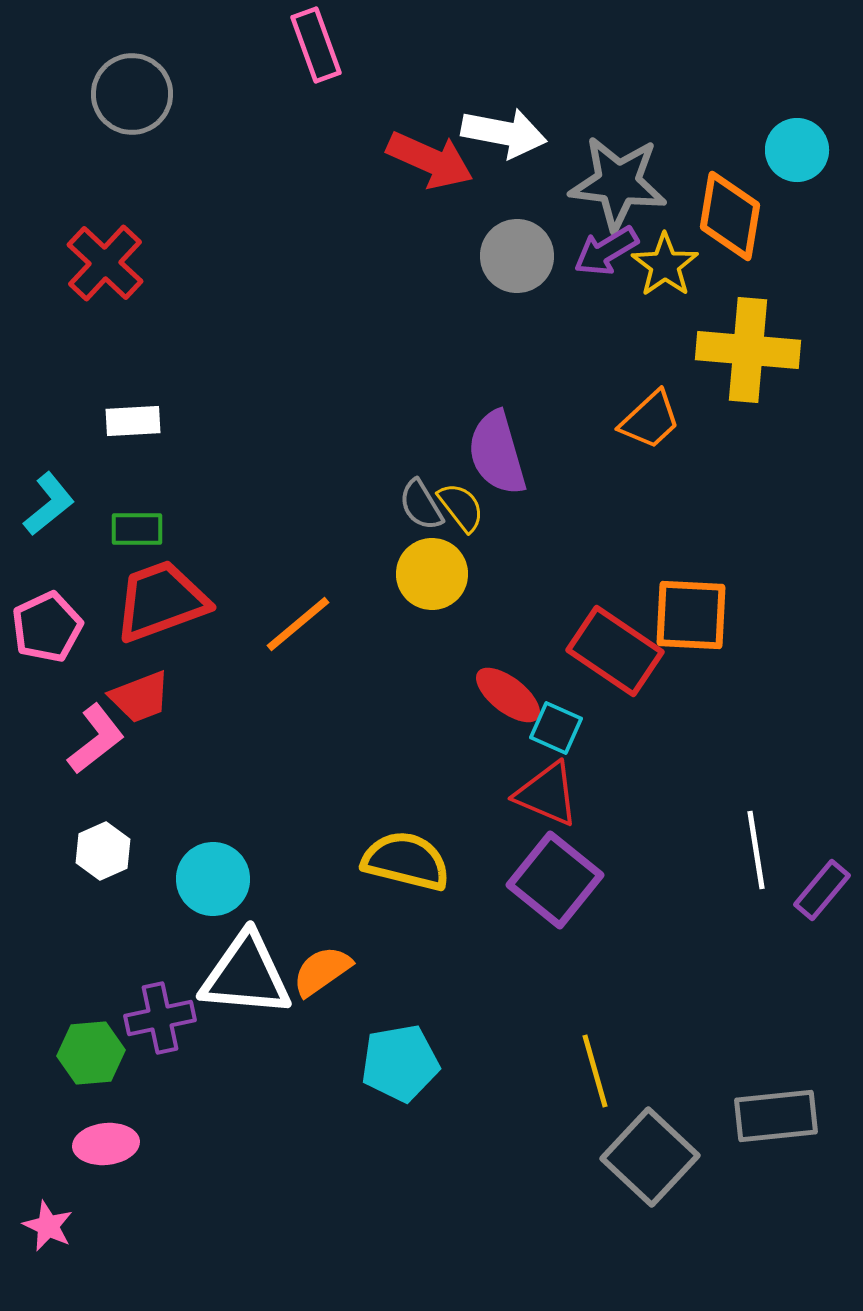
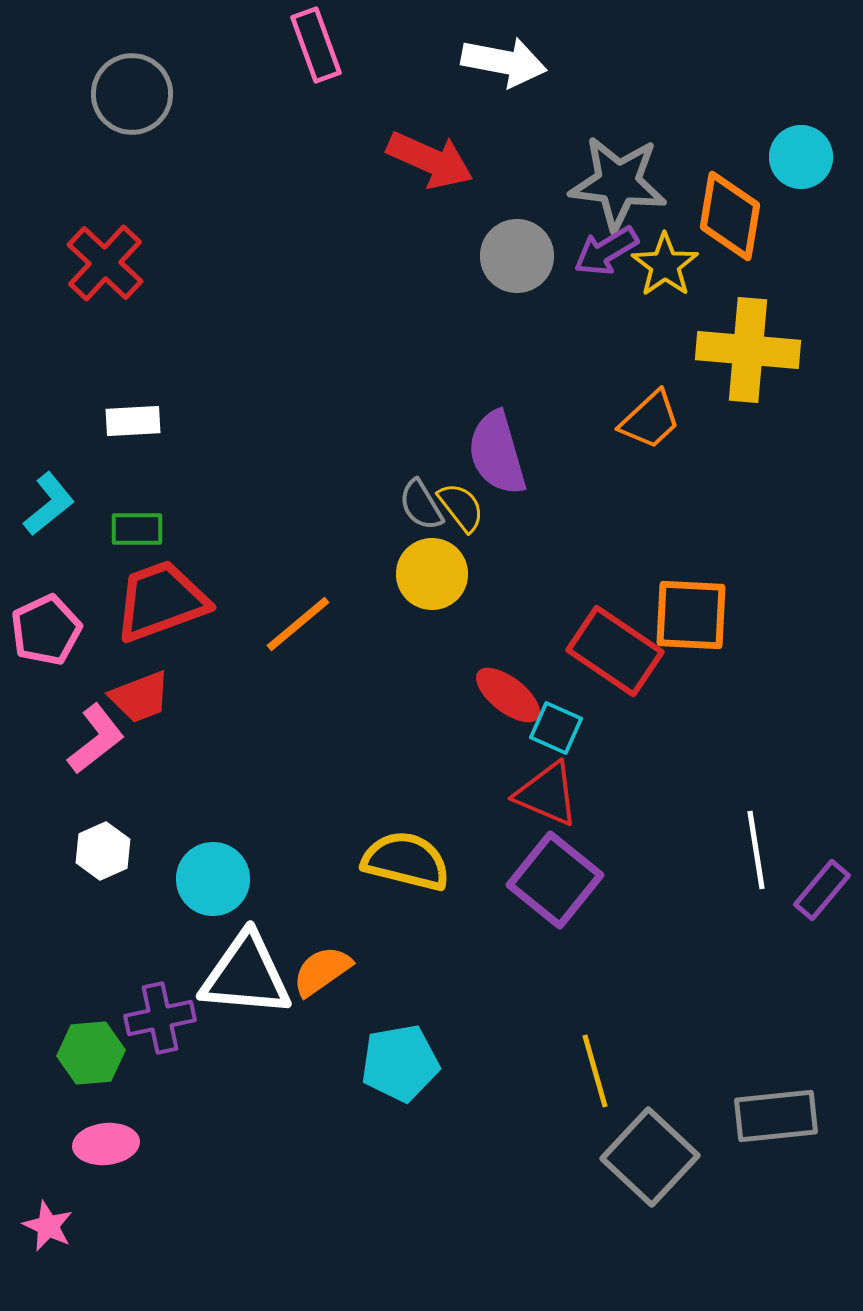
white arrow at (504, 133): moved 71 px up
cyan circle at (797, 150): moved 4 px right, 7 px down
pink pentagon at (47, 627): moved 1 px left, 3 px down
